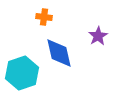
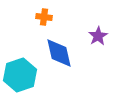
cyan hexagon: moved 2 px left, 2 px down
